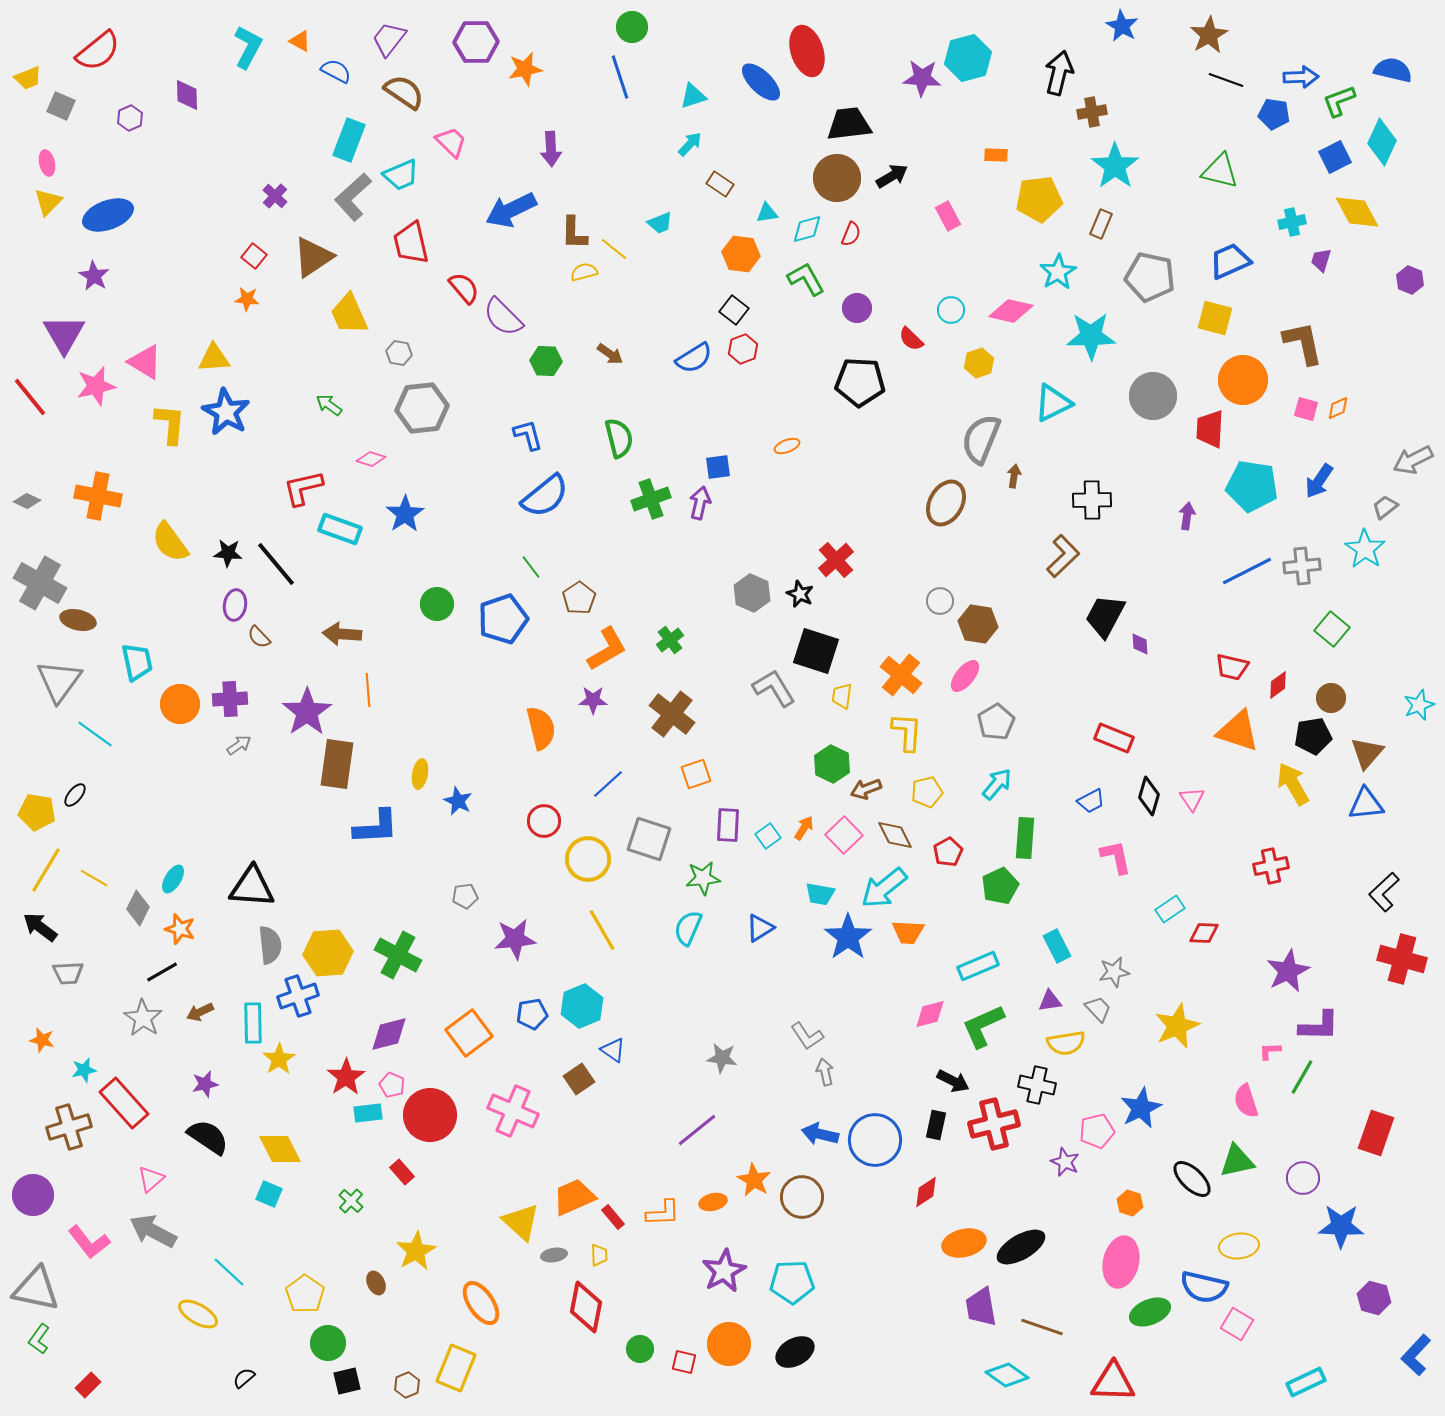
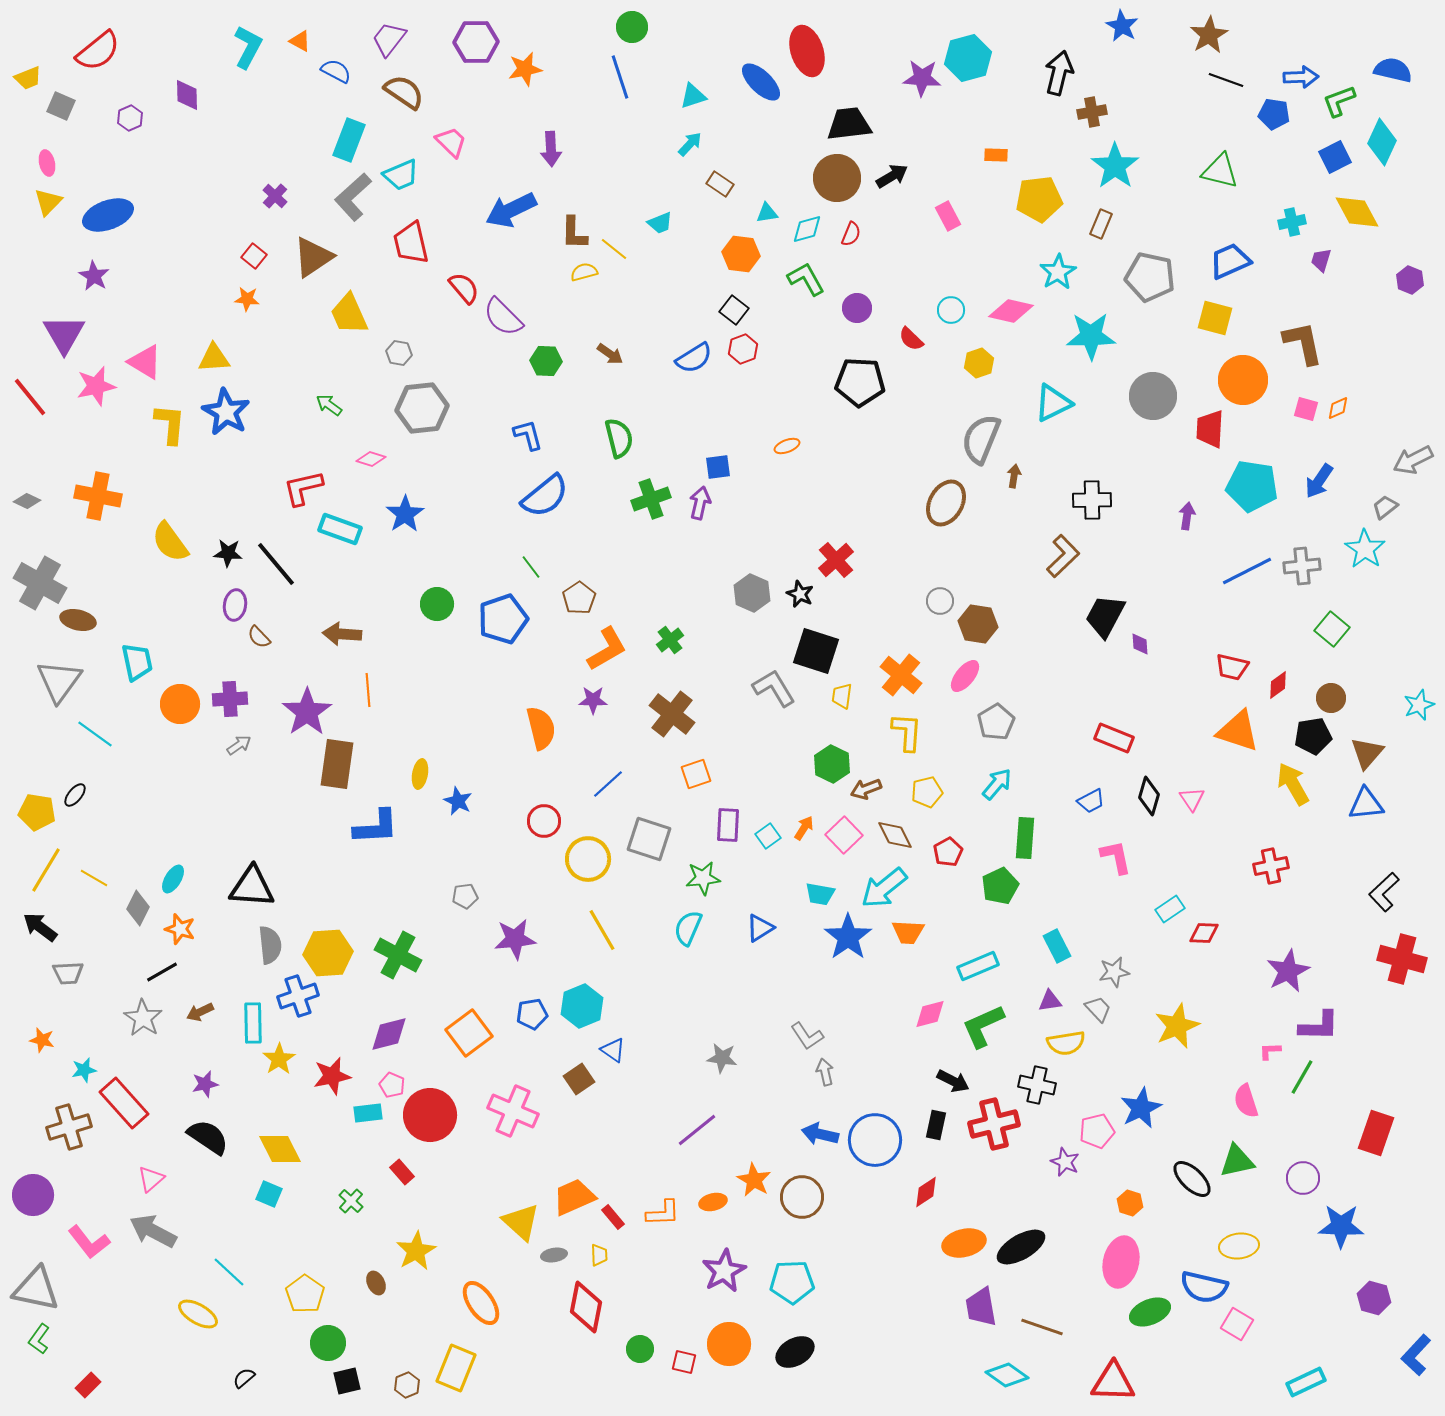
red star at (346, 1077): moved 14 px left, 1 px up; rotated 21 degrees clockwise
